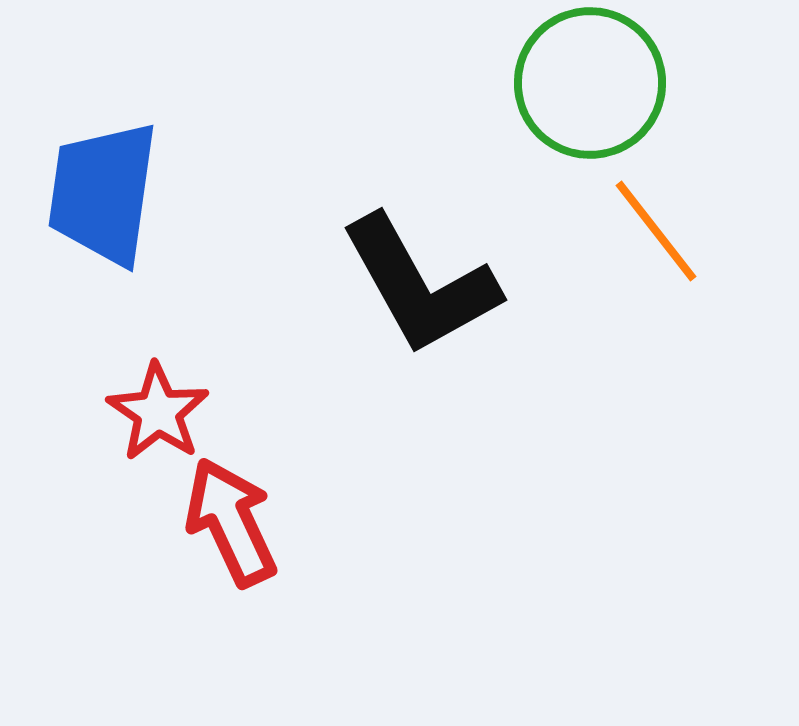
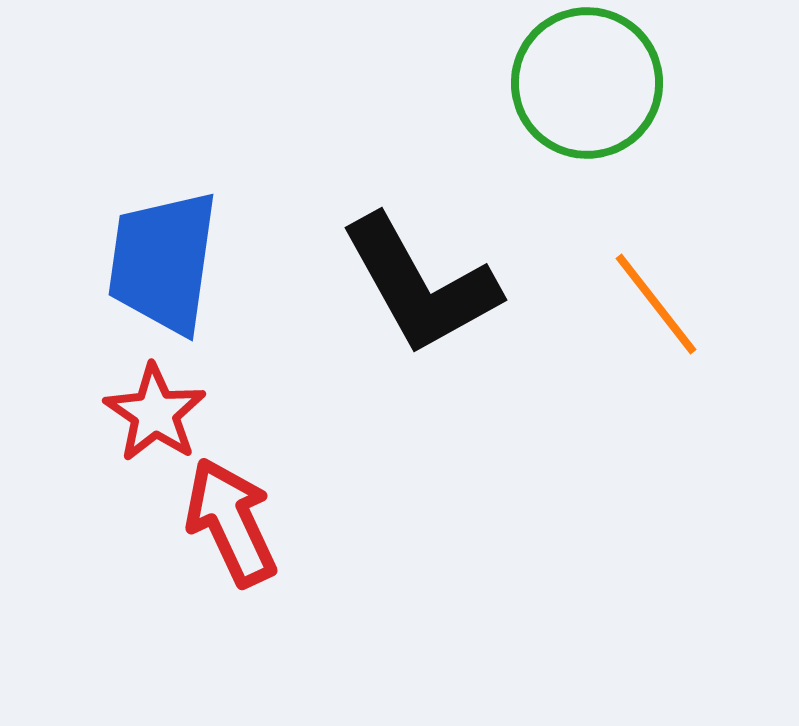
green circle: moved 3 px left
blue trapezoid: moved 60 px right, 69 px down
orange line: moved 73 px down
red star: moved 3 px left, 1 px down
